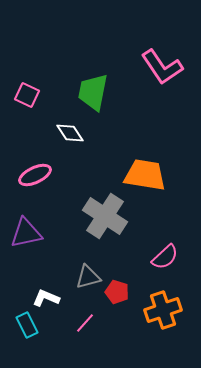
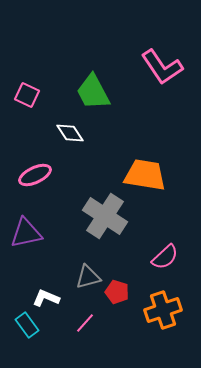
green trapezoid: rotated 39 degrees counterclockwise
cyan rectangle: rotated 10 degrees counterclockwise
